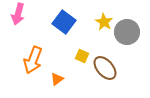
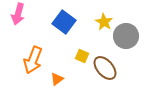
gray circle: moved 1 px left, 4 px down
